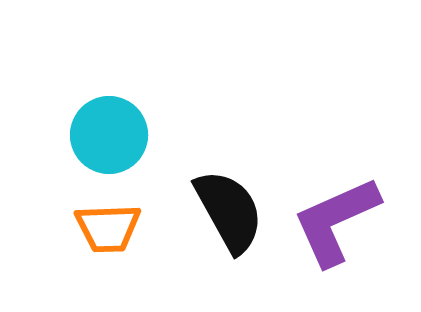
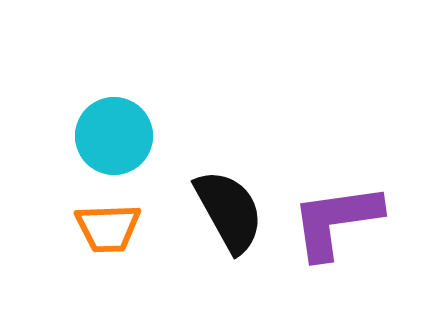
cyan circle: moved 5 px right, 1 px down
purple L-shape: rotated 16 degrees clockwise
